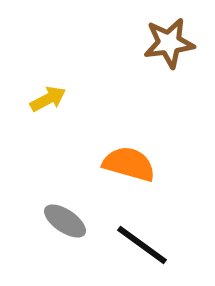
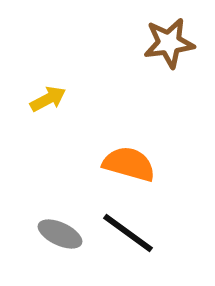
gray ellipse: moved 5 px left, 13 px down; rotated 9 degrees counterclockwise
black line: moved 14 px left, 12 px up
